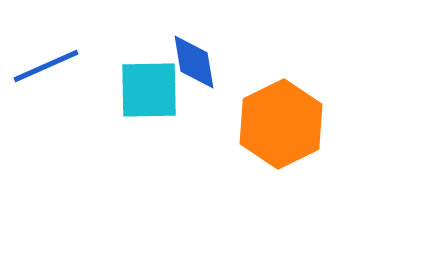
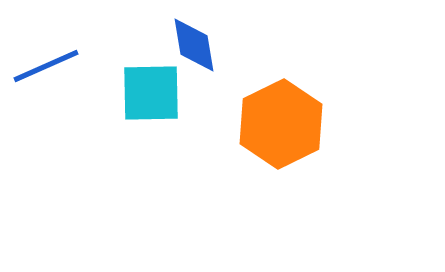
blue diamond: moved 17 px up
cyan square: moved 2 px right, 3 px down
